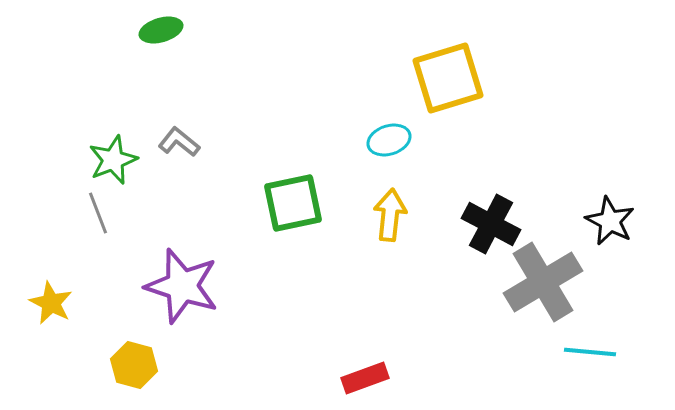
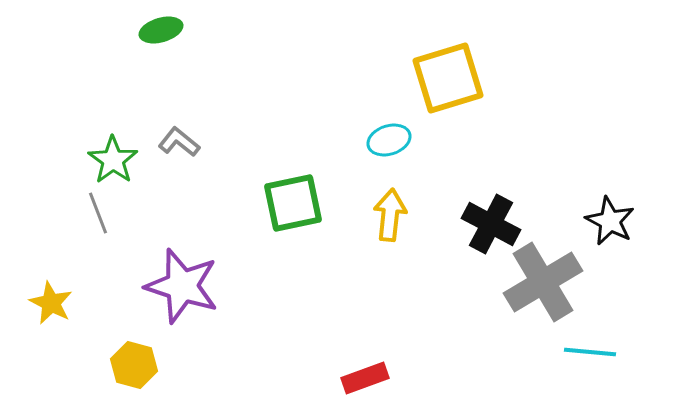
green star: rotated 15 degrees counterclockwise
